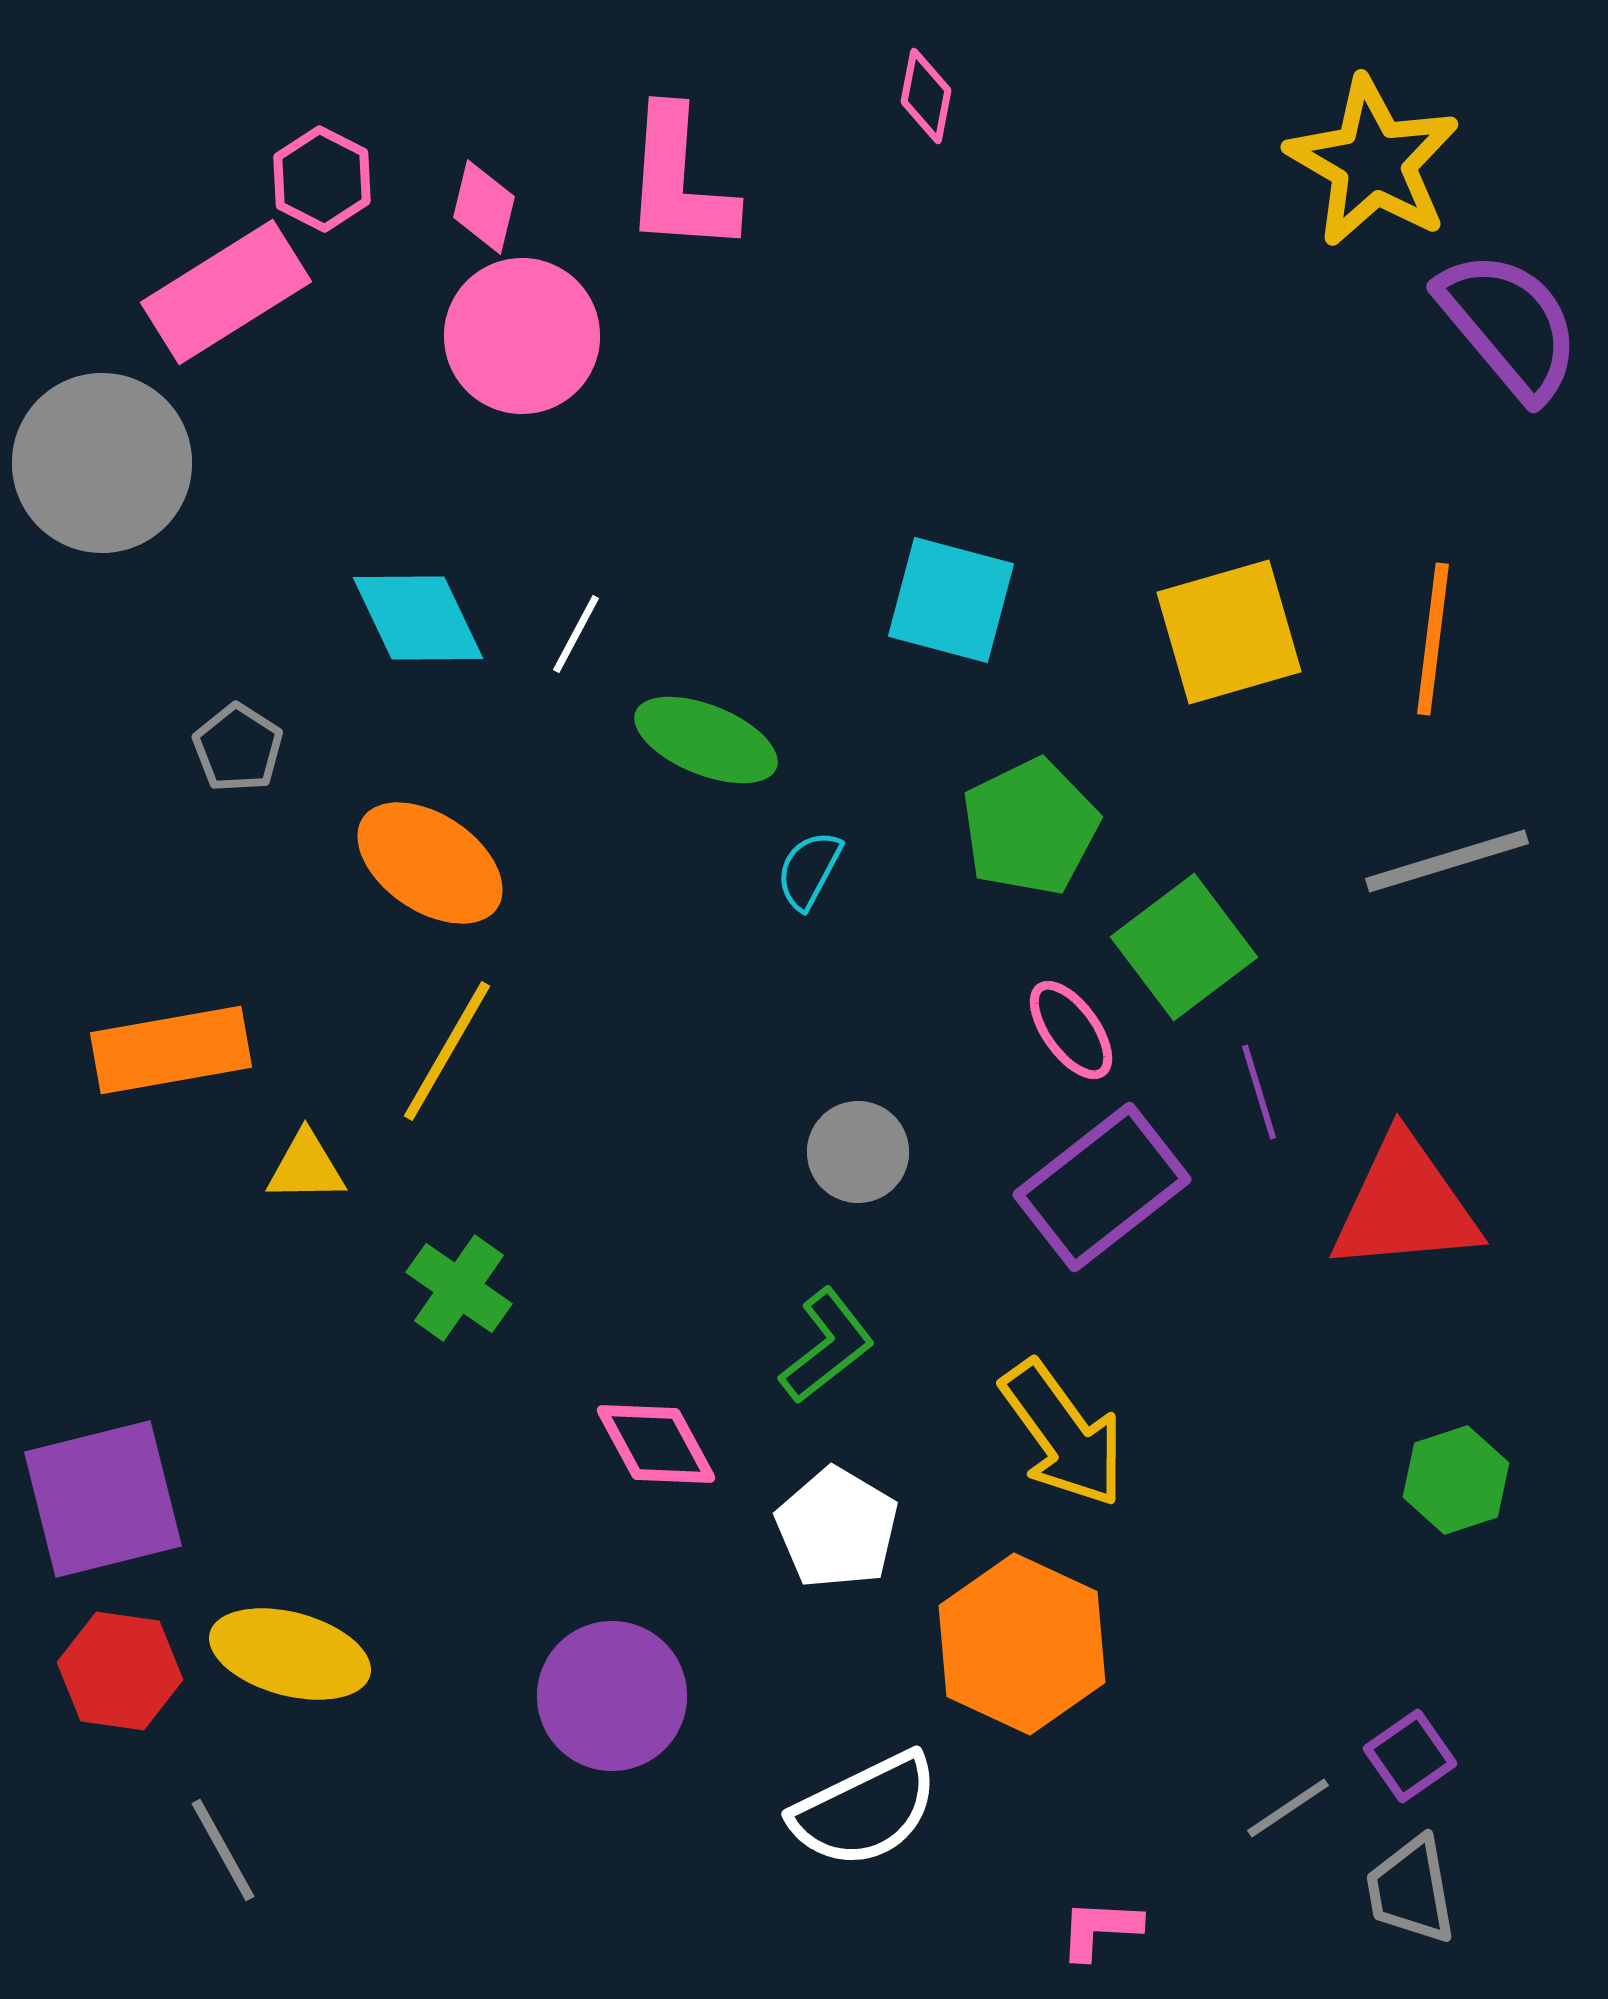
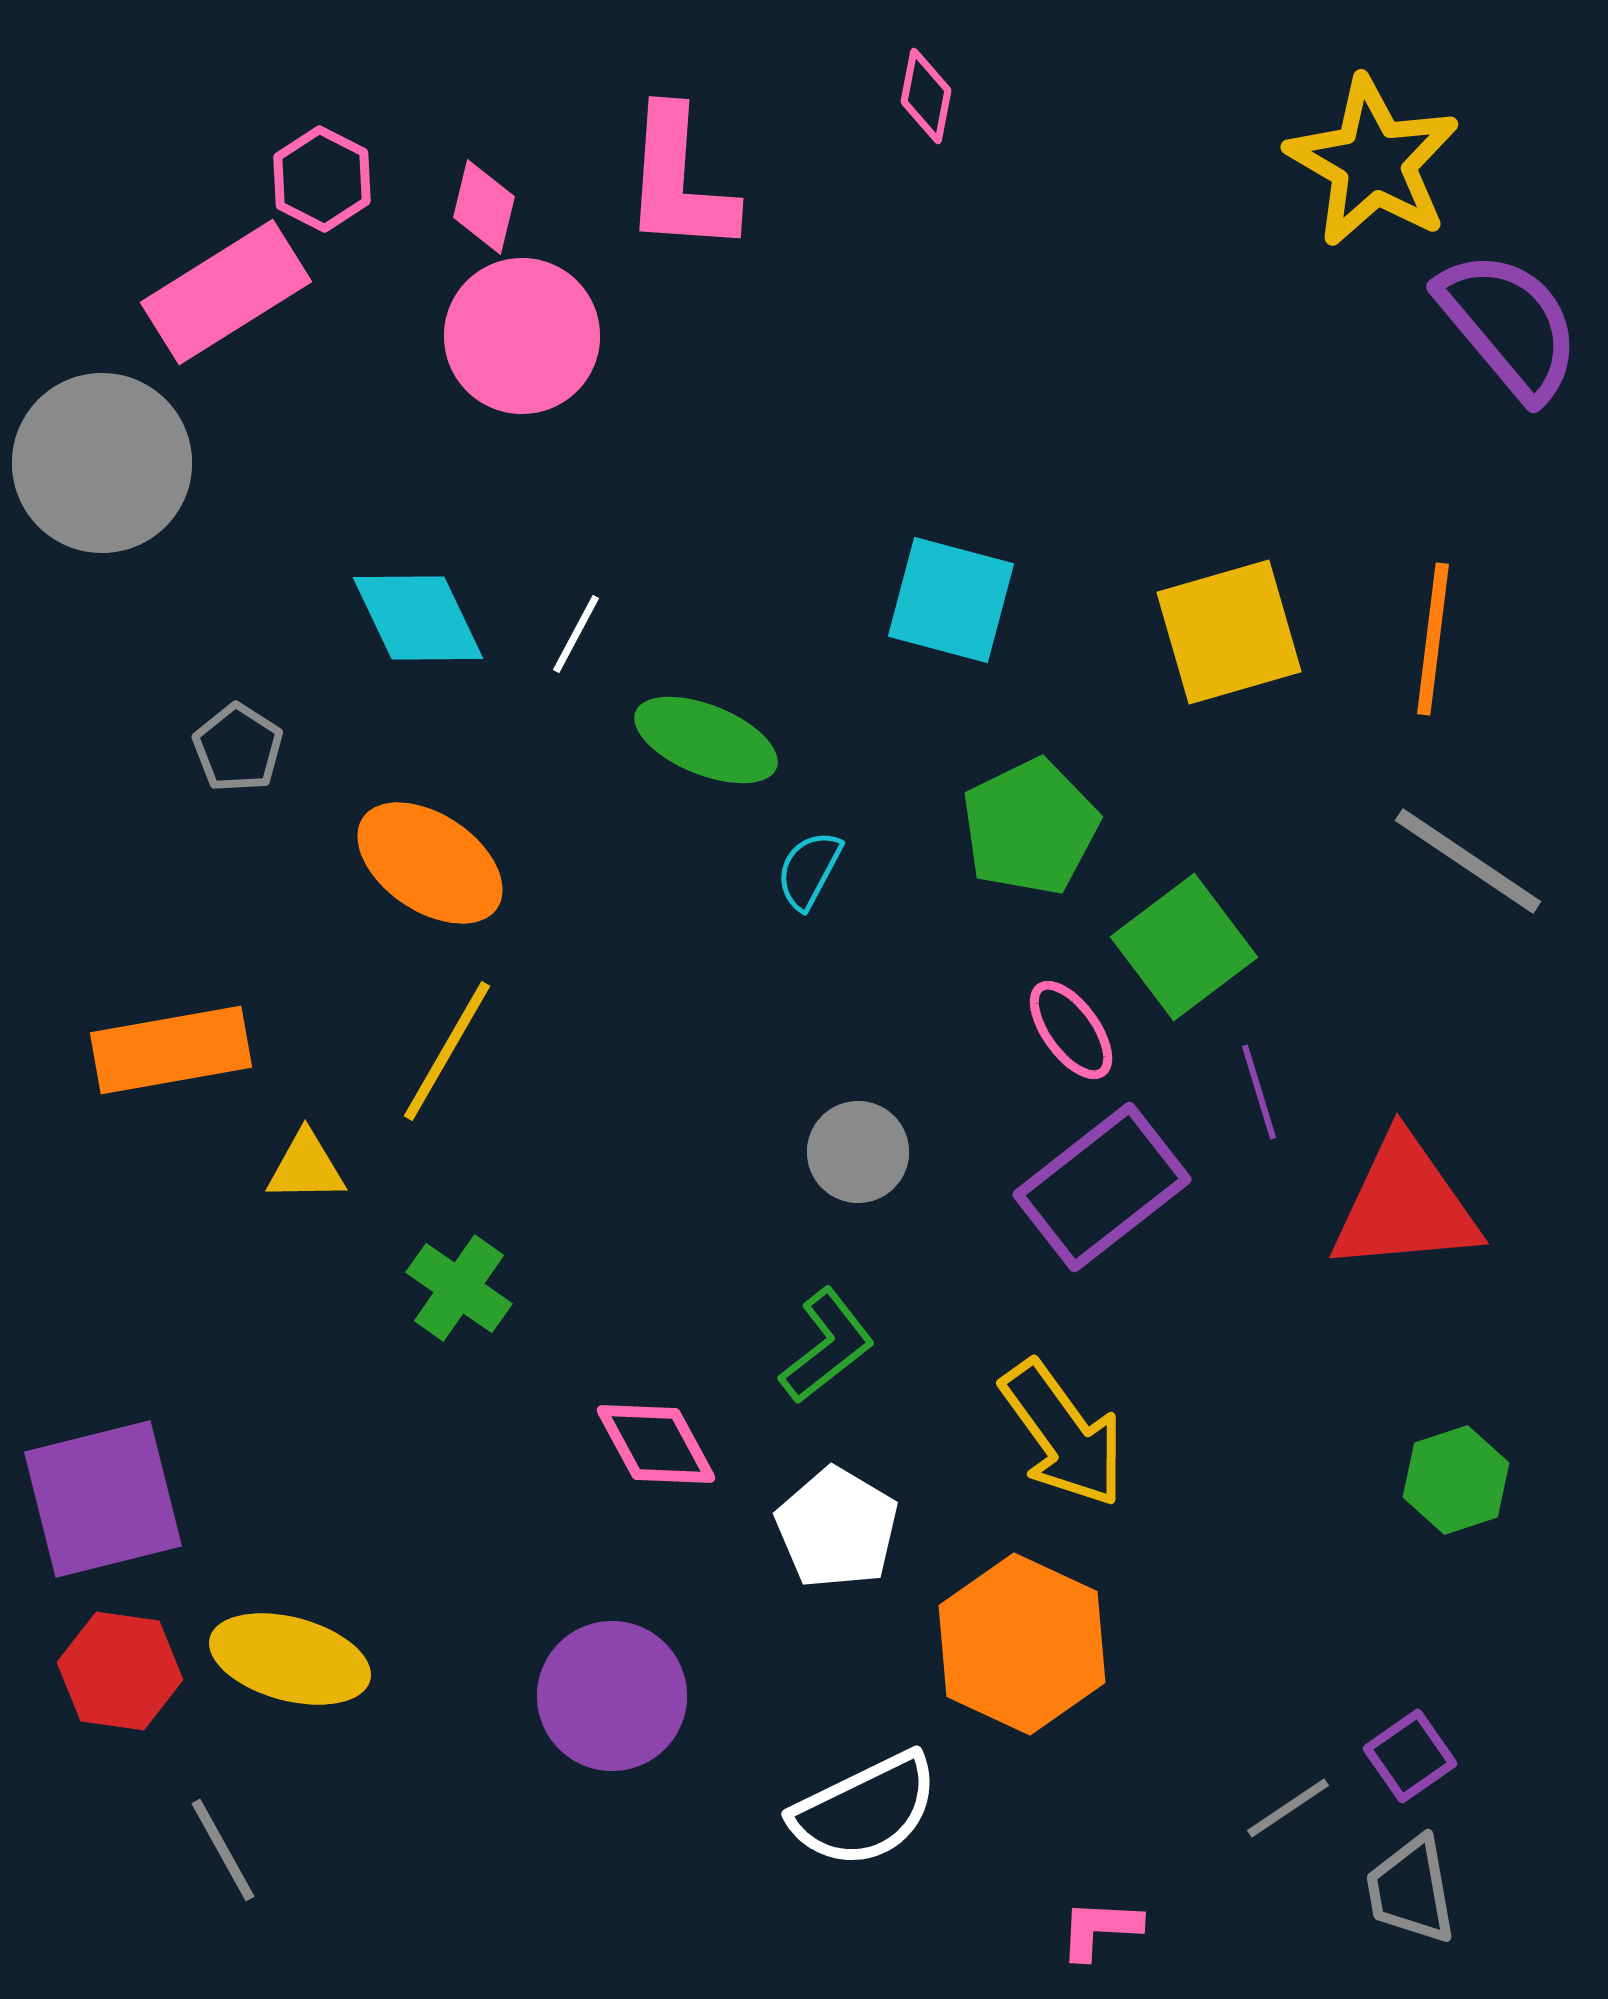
gray line at (1447, 861): moved 21 px right; rotated 51 degrees clockwise
yellow ellipse at (290, 1654): moved 5 px down
